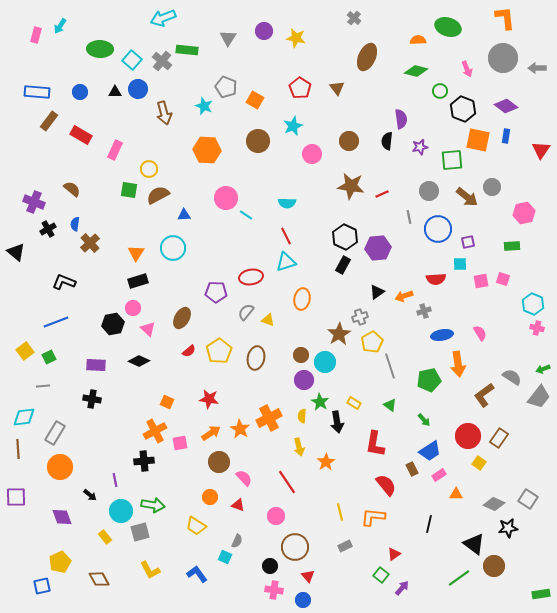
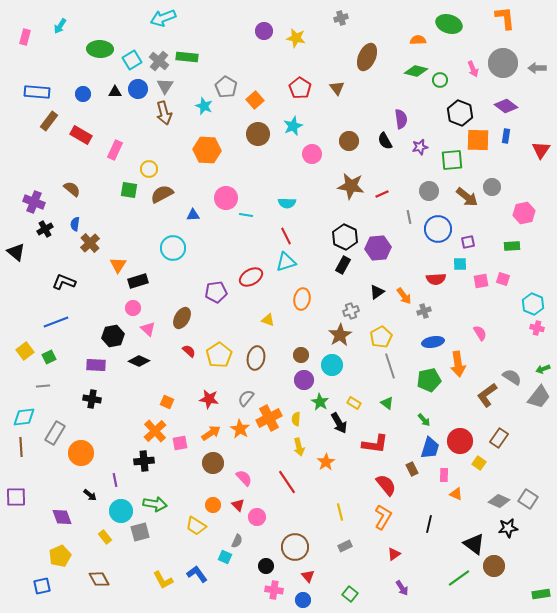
gray cross at (354, 18): moved 13 px left; rotated 32 degrees clockwise
green ellipse at (448, 27): moved 1 px right, 3 px up
pink rectangle at (36, 35): moved 11 px left, 2 px down
gray triangle at (228, 38): moved 63 px left, 48 px down
green rectangle at (187, 50): moved 7 px down
gray circle at (503, 58): moved 5 px down
cyan square at (132, 60): rotated 18 degrees clockwise
gray cross at (162, 61): moved 3 px left
pink arrow at (467, 69): moved 6 px right
gray pentagon at (226, 87): rotated 10 degrees clockwise
green circle at (440, 91): moved 11 px up
blue circle at (80, 92): moved 3 px right, 2 px down
orange square at (255, 100): rotated 18 degrees clockwise
black hexagon at (463, 109): moved 3 px left, 4 px down
orange square at (478, 140): rotated 10 degrees counterclockwise
brown circle at (258, 141): moved 7 px up
black semicircle at (387, 141): moved 2 px left; rotated 36 degrees counterclockwise
brown semicircle at (158, 195): moved 4 px right, 1 px up
blue triangle at (184, 215): moved 9 px right
cyan line at (246, 215): rotated 24 degrees counterclockwise
black cross at (48, 229): moved 3 px left
orange triangle at (136, 253): moved 18 px left, 12 px down
red ellipse at (251, 277): rotated 20 degrees counterclockwise
purple pentagon at (216, 292): rotated 10 degrees counterclockwise
orange arrow at (404, 296): rotated 108 degrees counterclockwise
gray semicircle at (246, 312): moved 86 px down
gray cross at (360, 317): moved 9 px left, 6 px up
black hexagon at (113, 324): moved 12 px down
brown star at (339, 334): moved 1 px right, 1 px down
blue ellipse at (442, 335): moved 9 px left, 7 px down
yellow pentagon at (372, 342): moved 9 px right, 5 px up
red semicircle at (189, 351): rotated 96 degrees counterclockwise
yellow pentagon at (219, 351): moved 4 px down
cyan circle at (325, 362): moved 7 px right, 3 px down
brown L-shape at (484, 395): moved 3 px right
green triangle at (390, 405): moved 3 px left, 2 px up
yellow semicircle at (302, 416): moved 6 px left, 3 px down
black arrow at (337, 422): moved 2 px right, 1 px down; rotated 20 degrees counterclockwise
orange cross at (155, 431): rotated 15 degrees counterclockwise
red circle at (468, 436): moved 8 px left, 5 px down
red L-shape at (375, 444): rotated 92 degrees counterclockwise
brown line at (18, 449): moved 3 px right, 2 px up
blue trapezoid at (430, 451): moved 3 px up; rotated 40 degrees counterclockwise
brown circle at (219, 462): moved 6 px left, 1 px down
orange circle at (60, 467): moved 21 px right, 14 px up
pink rectangle at (439, 475): moved 5 px right; rotated 56 degrees counterclockwise
orange triangle at (456, 494): rotated 24 degrees clockwise
orange circle at (210, 497): moved 3 px right, 8 px down
gray diamond at (494, 504): moved 5 px right, 3 px up
green arrow at (153, 505): moved 2 px right, 1 px up
red triangle at (238, 505): rotated 24 degrees clockwise
pink circle at (276, 516): moved 19 px left, 1 px down
orange L-shape at (373, 517): moved 10 px right; rotated 115 degrees clockwise
yellow pentagon at (60, 562): moved 6 px up
black circle at (270, 566): moved 4 px left
yellow L-shape at (150, 570): moved 13 px right, 10 px down
green square at (381, 575): moved 31 px left, 19 px down
purple arrow at (402, 588): rotated 105 degrees clockwise
